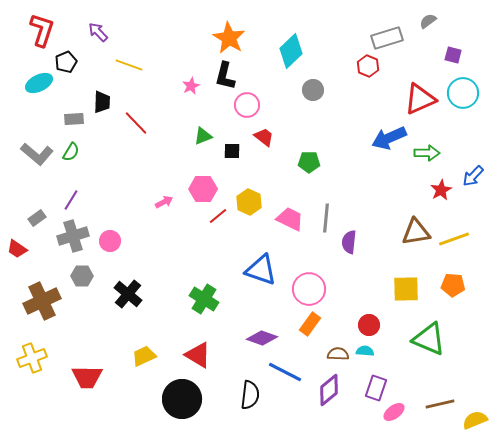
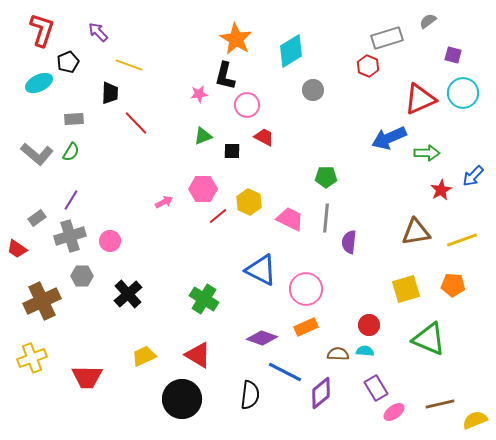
orange star at (229, 38): moved 7 px right, 1 px down
cyan diamond at (291, 51): rotated 12 degrees clockwise
black pentagon at (66, 62): moved 2 px right
pink star at (191, 86): moved 8 px right, 8 px down; rotated 18 degrees clockwise
black trapezoid at (102, 102): moved 8 px right, 9 px up
red trapezoid at (264, 137): rotated 10 degrees counterclockwise
green pentagon at (309, 162): moved 17 px right, 15 px down
gray cross at (73, 236): moved 3 px left
yellow line at (454, 239): moved 8 px right, 1 px down
blue triangle at (261, 270): rotated 8 degrees clockwise
pink circle at (309, 289): moved 3 px left
yellow square at (406, 289): rotated 16 degrees counterclockwise
black cross at (128, 294): rotated 8 degrees clockwise
orange rectangle at (310, 324): moved 4 px left, 3 px down; rotated 30 degrees clockwise
purple rectangle at (376, 388): rotated 50 degrees counterclockwise
purple diamond at (329, 390): moved 8 px left, 3 px down
